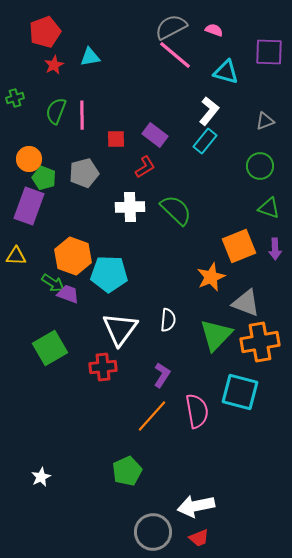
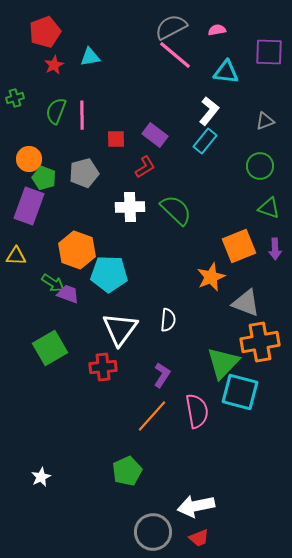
pink semicircle at (214, 30): moved 3 px right; rotated 30 degrees counterclockwise
cyan triangle at (226, 72): rotated 8 degrees counterclockwise
orange hexagon at (73, 256): moved 4 px right, 6 px up
green triangle at (216, 335): moved 7 px right, 28 px down
